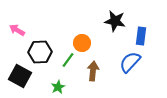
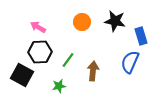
pink arrow: moved 21 px right, 3 px up
blue rectangle: rotated 24 degrees counterclockwise
orange circle: moved 21 px up
blue semicircle: rotated 20 degrees counterclockwise
black square: moved 2 px right, 1 px up
green star: moved 1 px right, 1 px up; rotated 16 degrees clockwise
